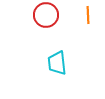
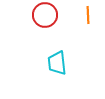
red circle: moved 1 px left
